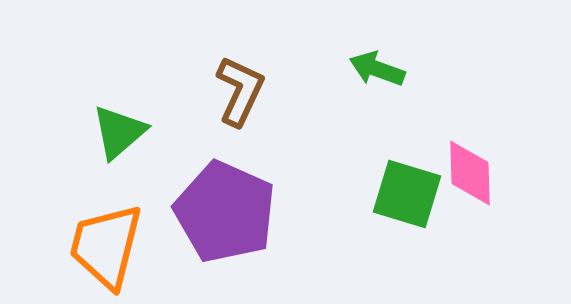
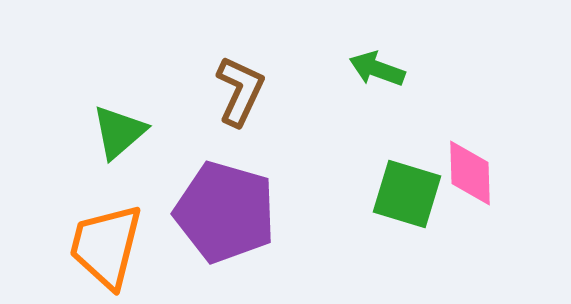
purple pentagon: rotated 8 degrees counterclockwise
